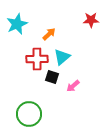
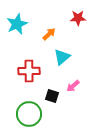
red star: moved 13 px left, 2 px up
red cross: moved 8 px left, 12 px down
black square: moved 19 px down
